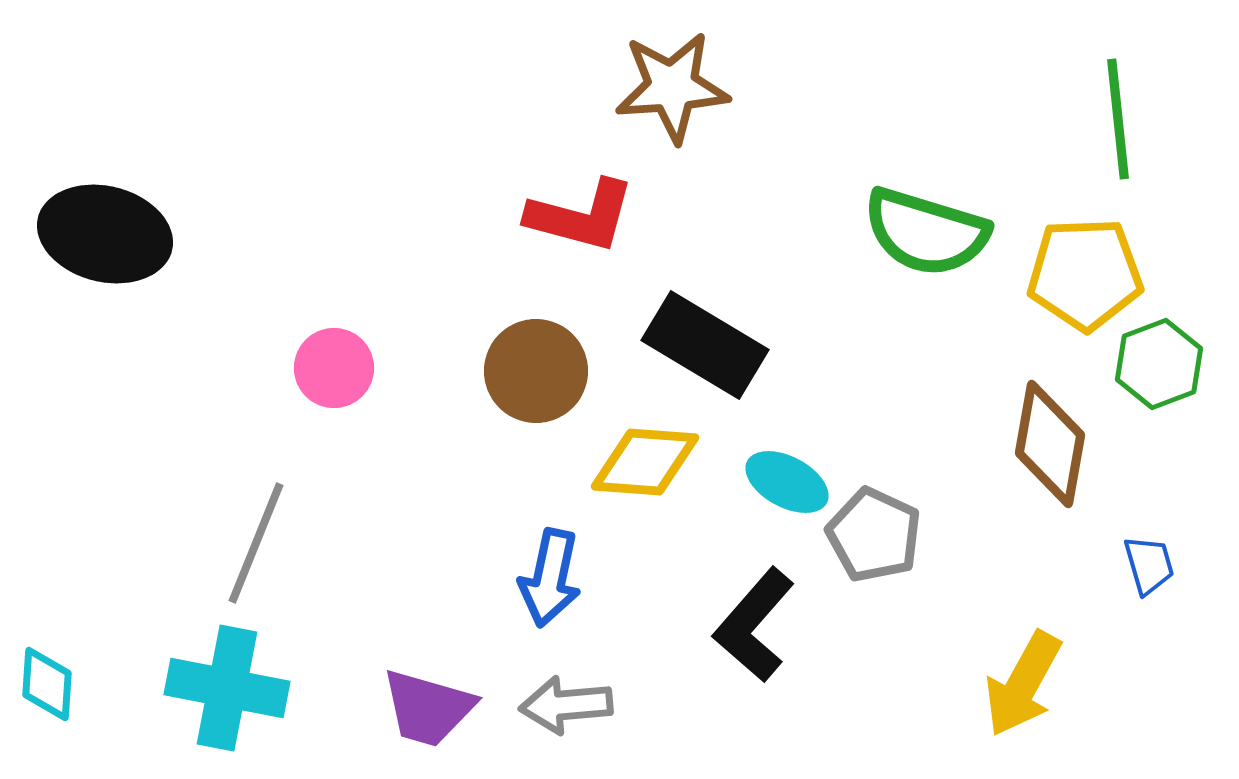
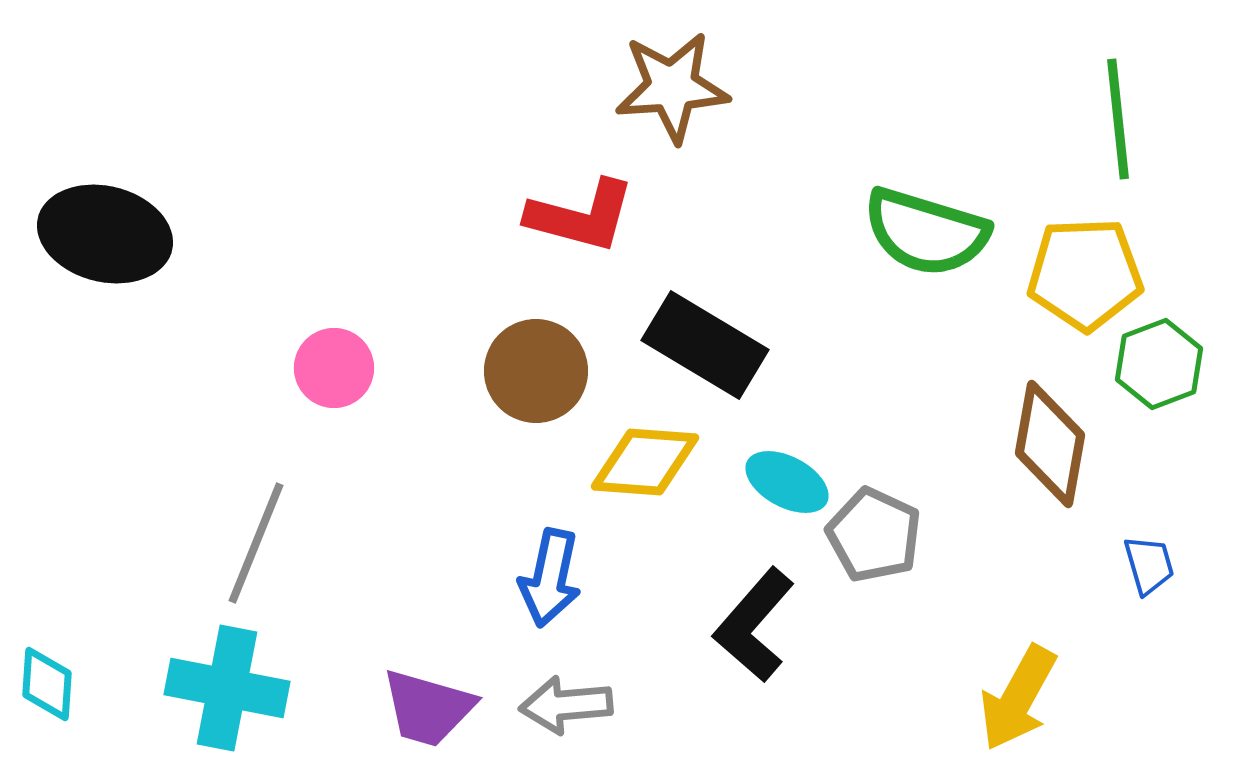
yellow arrow: moved 5 px left, 14 px down
